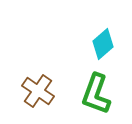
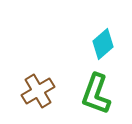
brown cross: rotated 24 degrees clockwise
